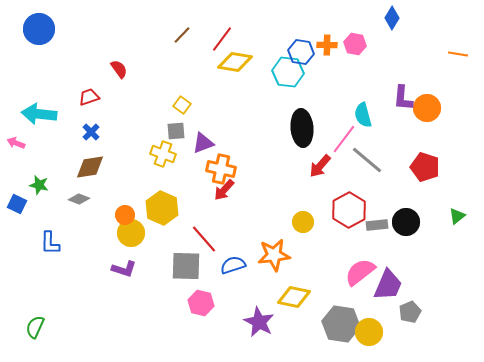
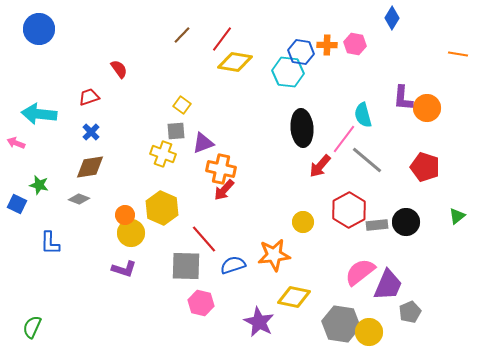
green semicircle at (35, 327): moved 3 px left
